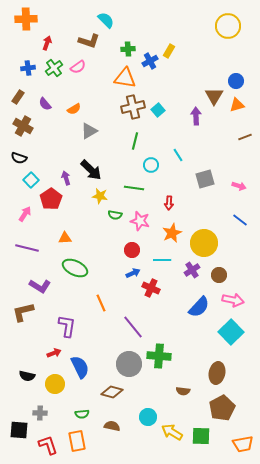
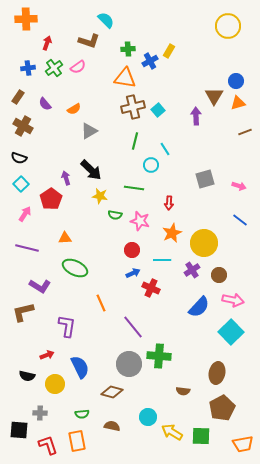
orange triangle at (237, 105): moved 1 px right, 2 px up
brown line at (245, 137): moved 5 px up
cyan line at (178, 155): moved 13 px left, 6 px up
cyan square at (31, 180): moved 10 px left, 4 px down
red arrow at (54, 353): moved 7 px left, 2 px down
